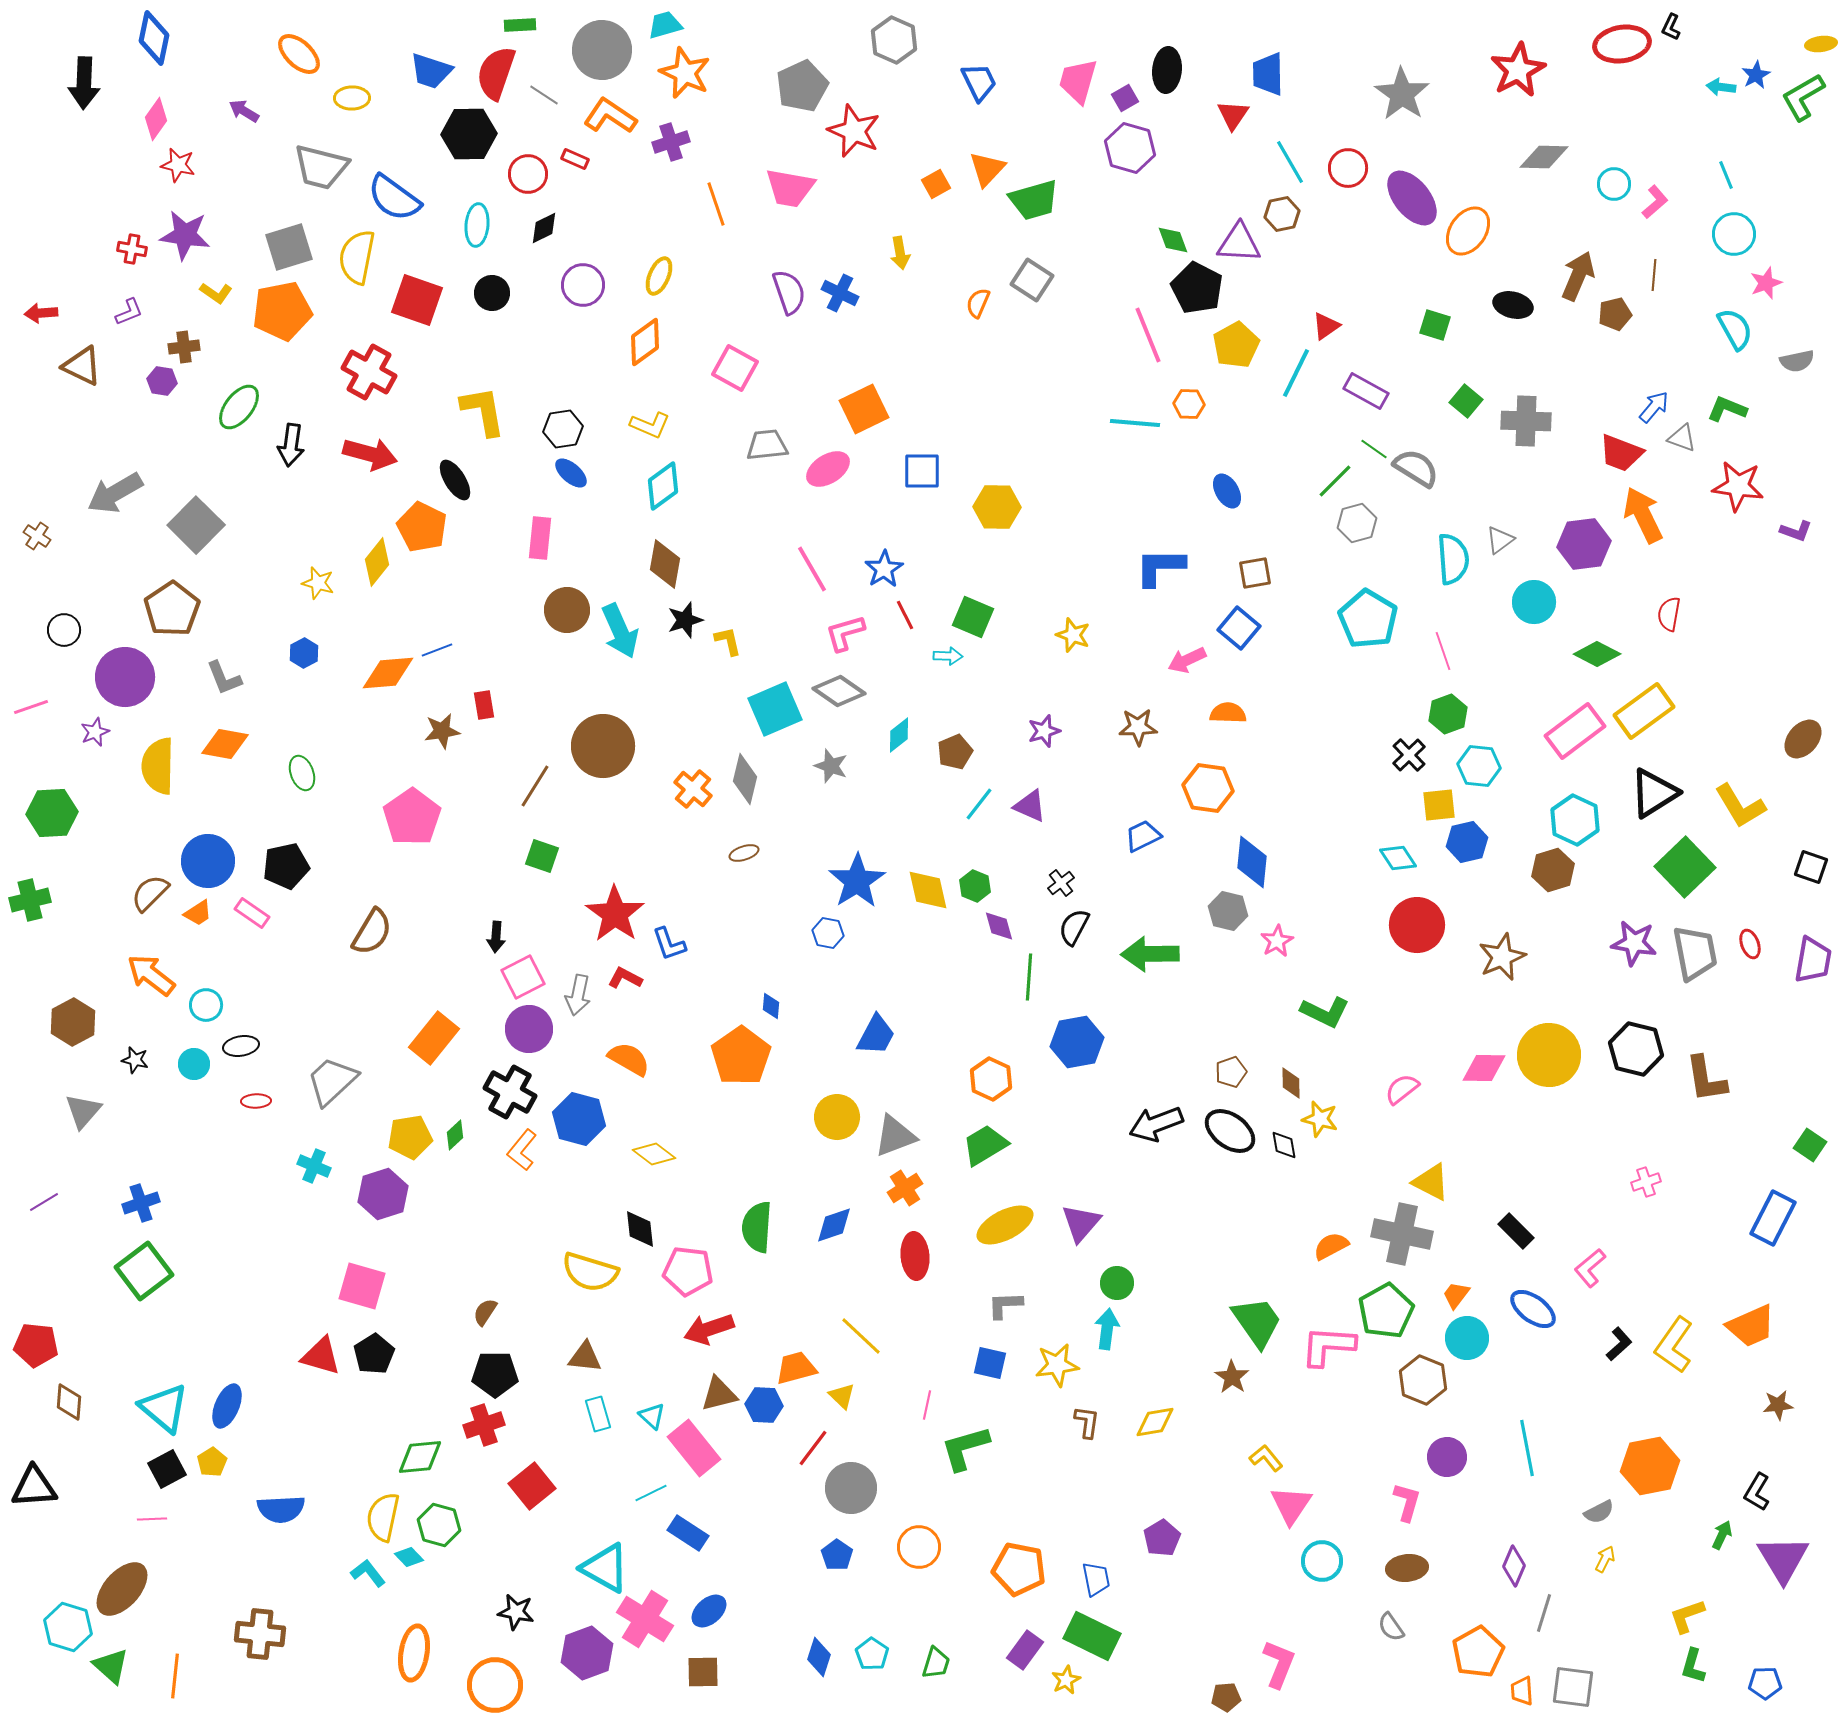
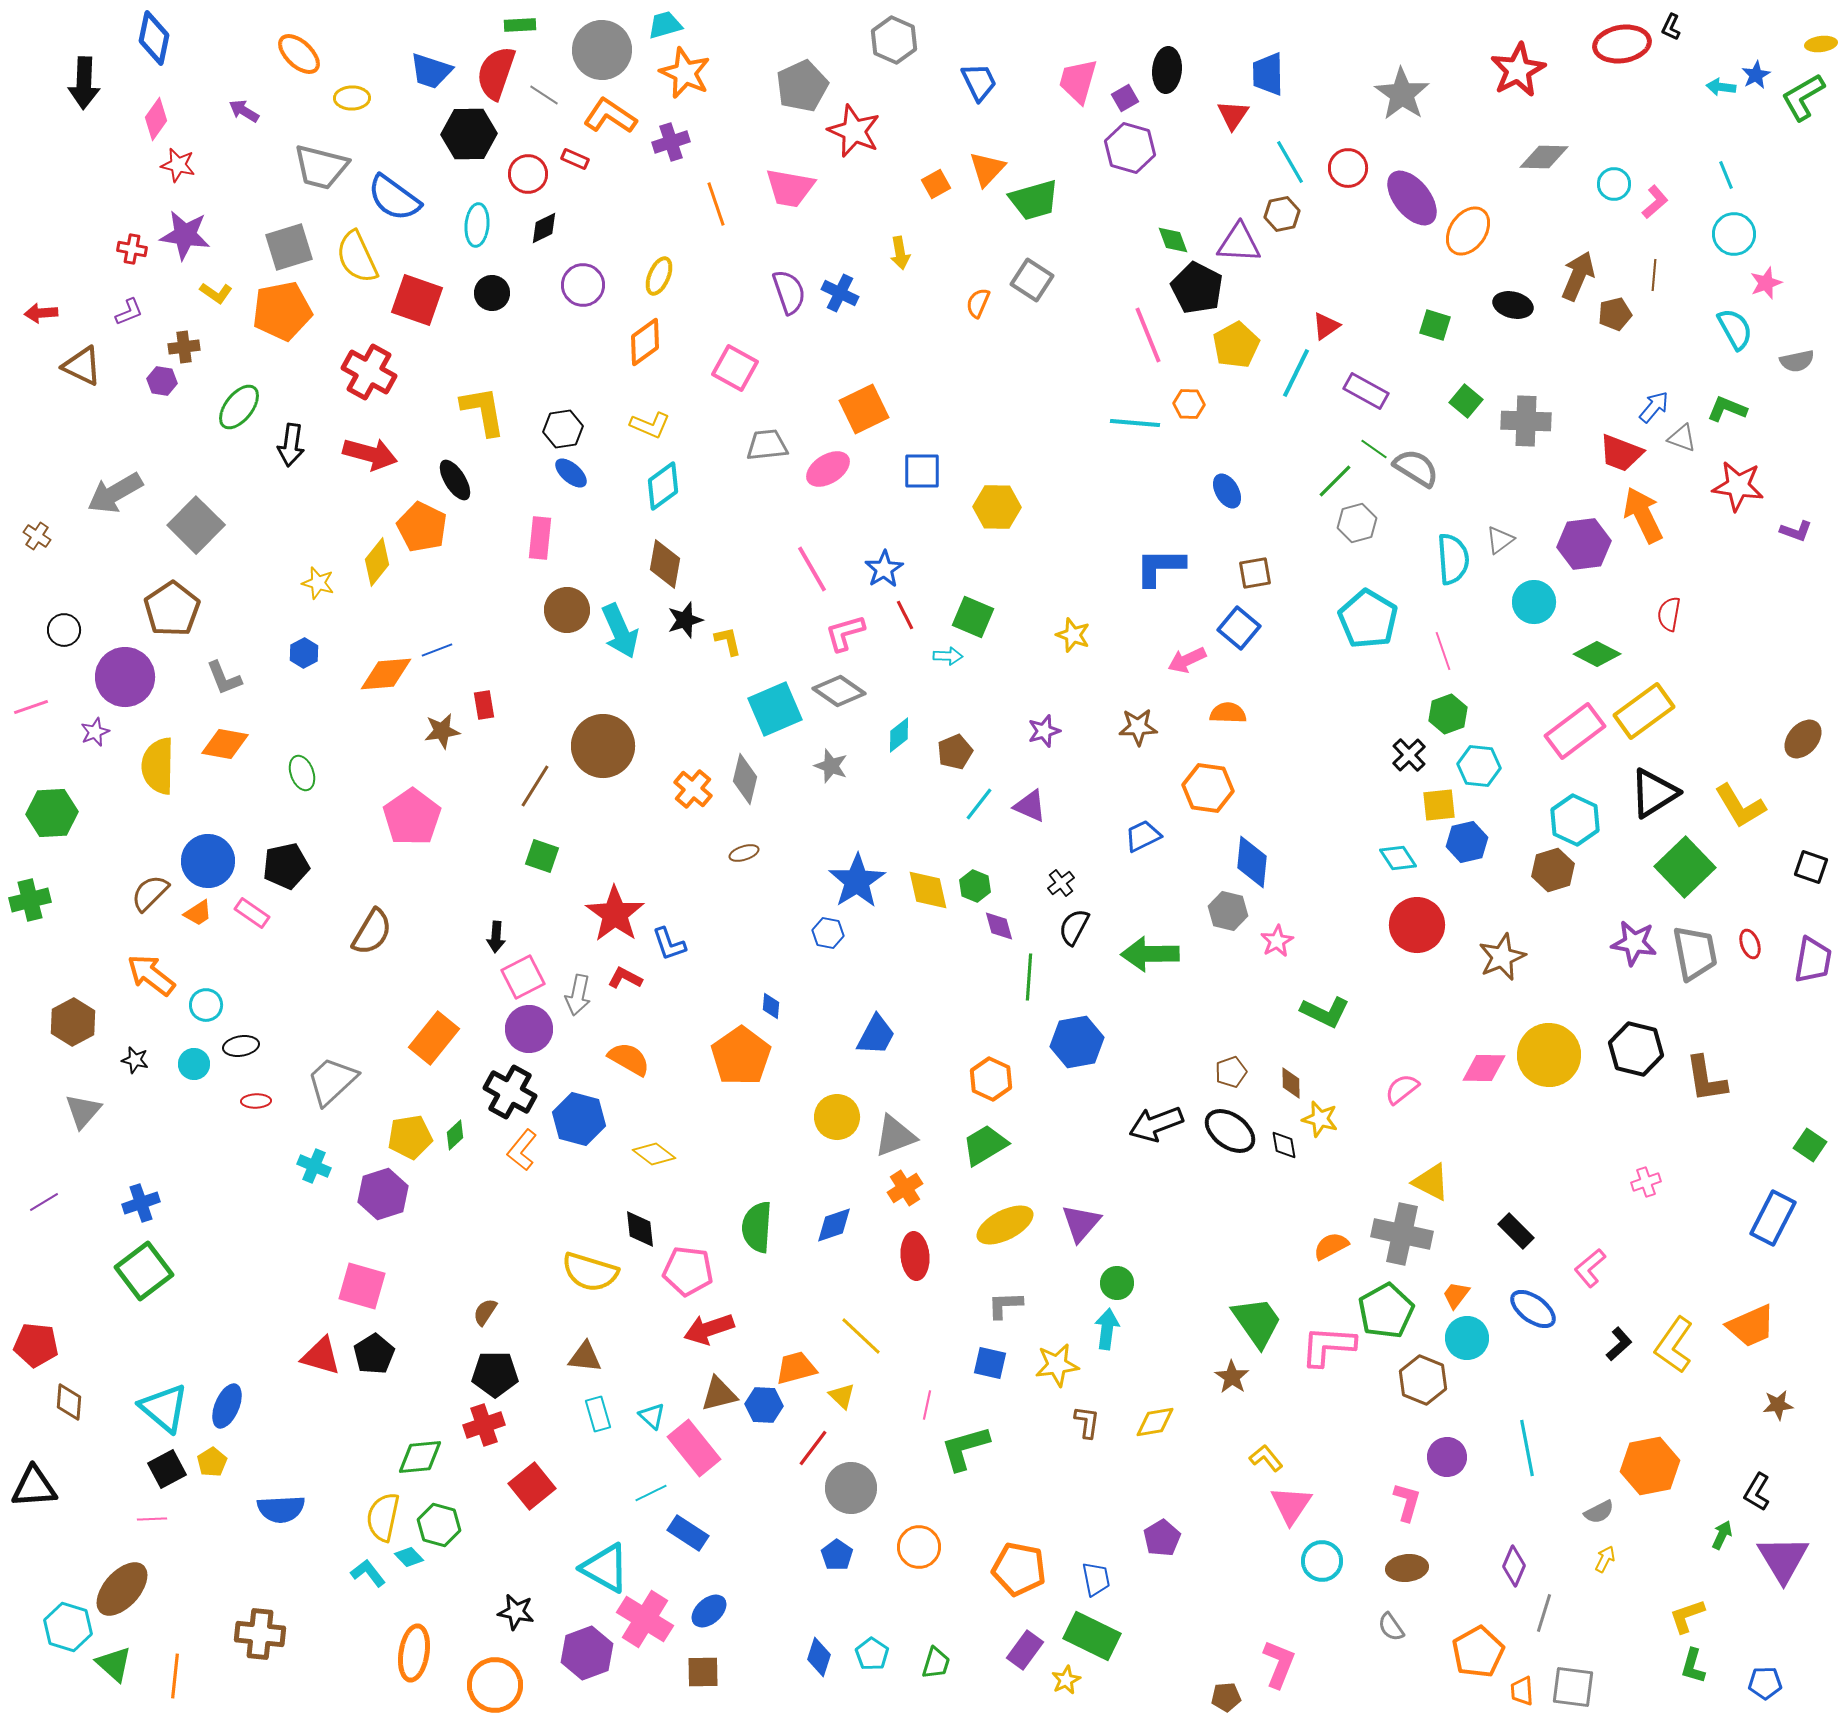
yellow semicircle at (357, 257): rotated 36 degrees counterclockwise
orange diamond at (388, 673): moved 2 px left, 1 px down
green triangle at (111, 1666): moved 3 px right, 2 px up
